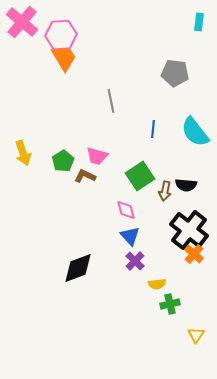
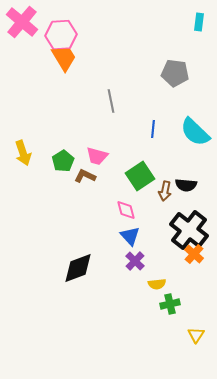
cyan semicircle: rotated 8 degrees counterclockwise
